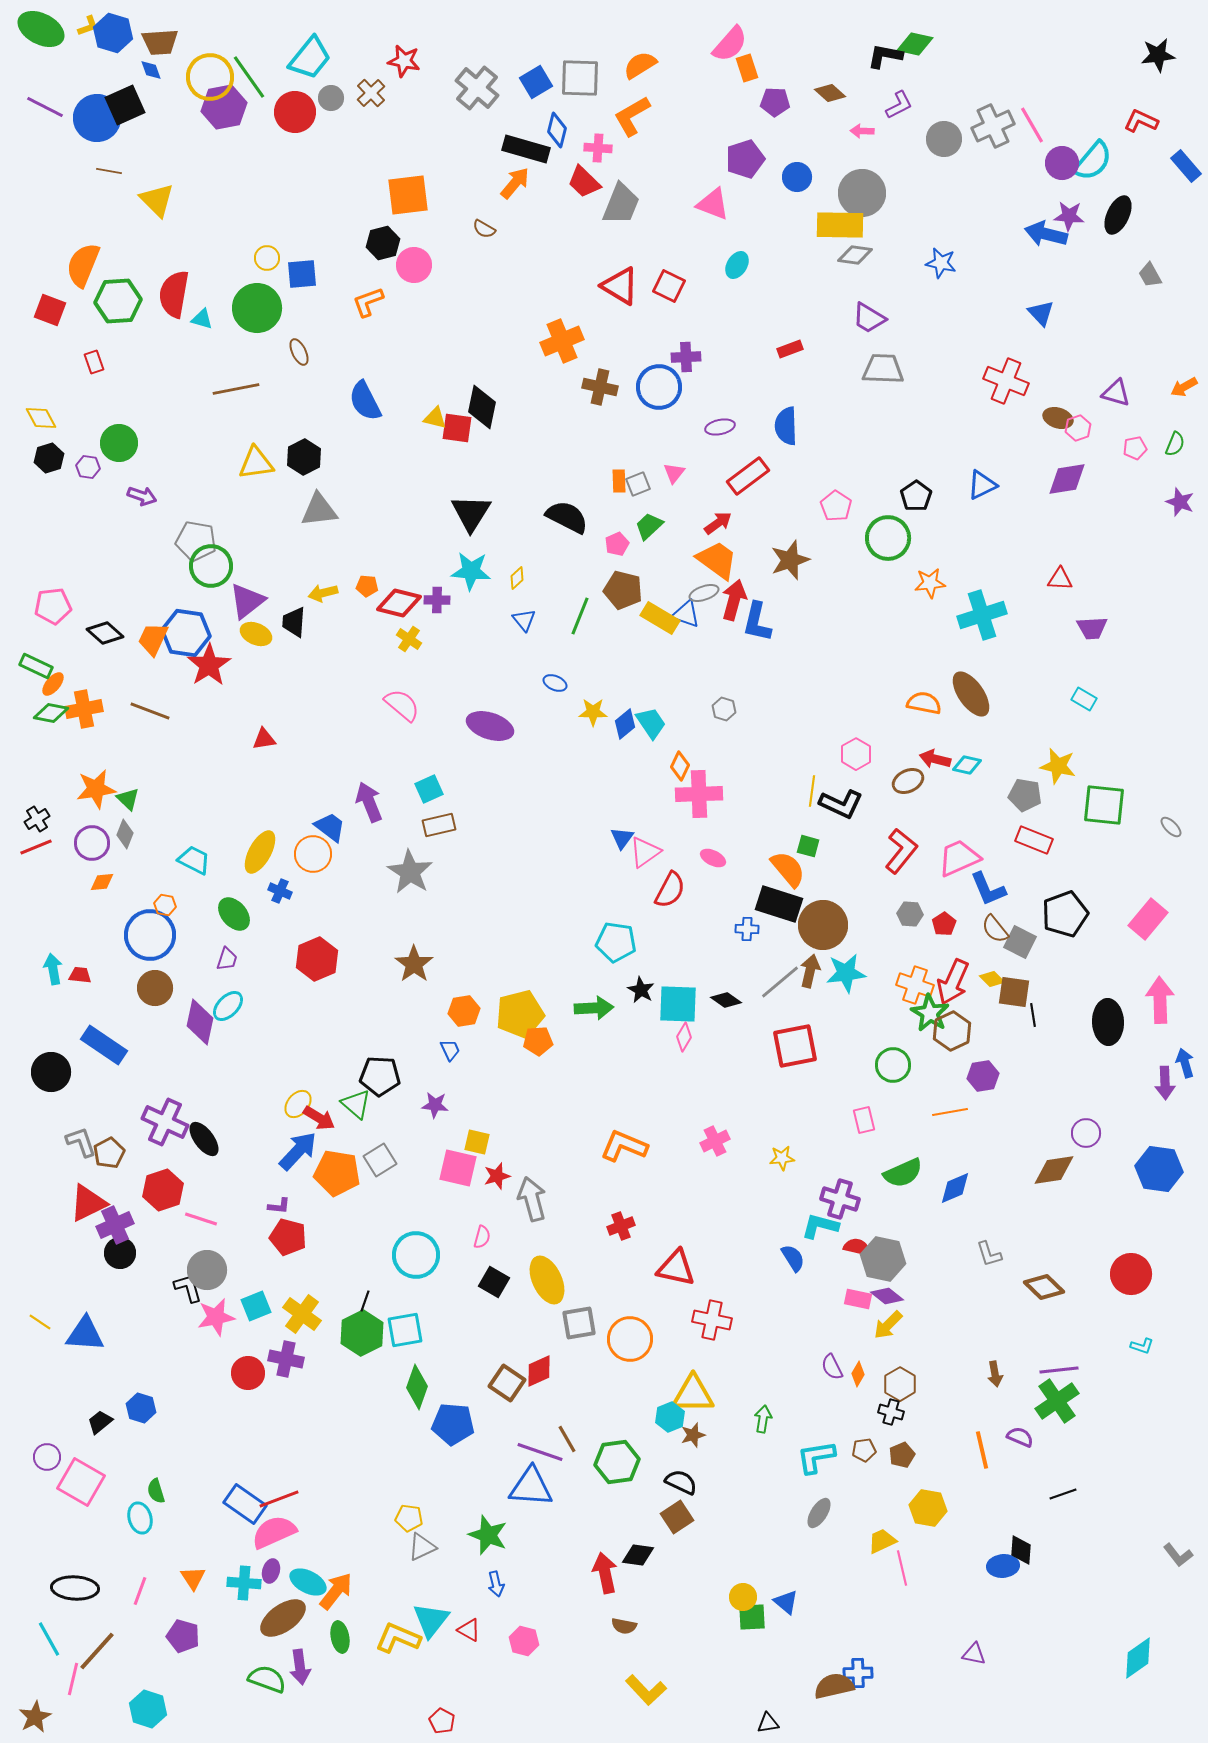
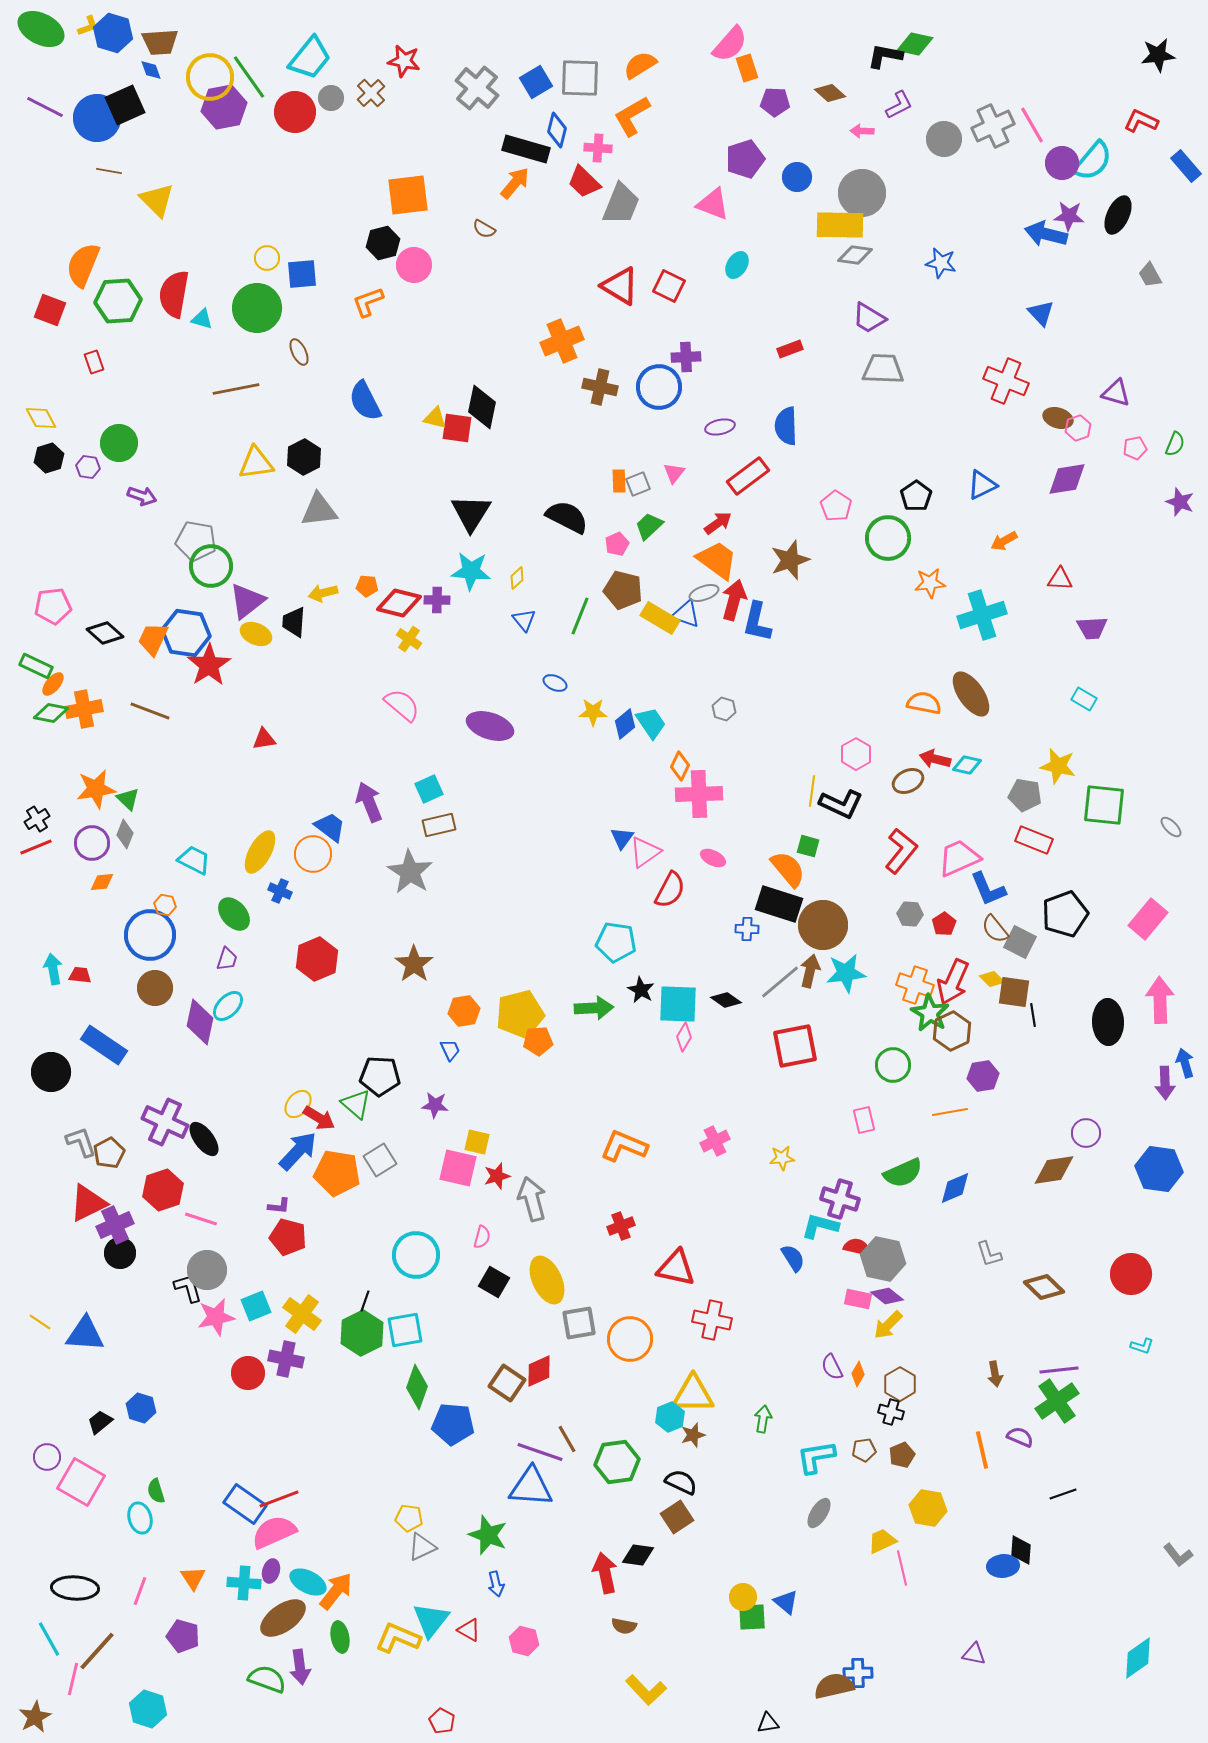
orange arrow at (1184, 387): moved 180 px left, 154 px down
